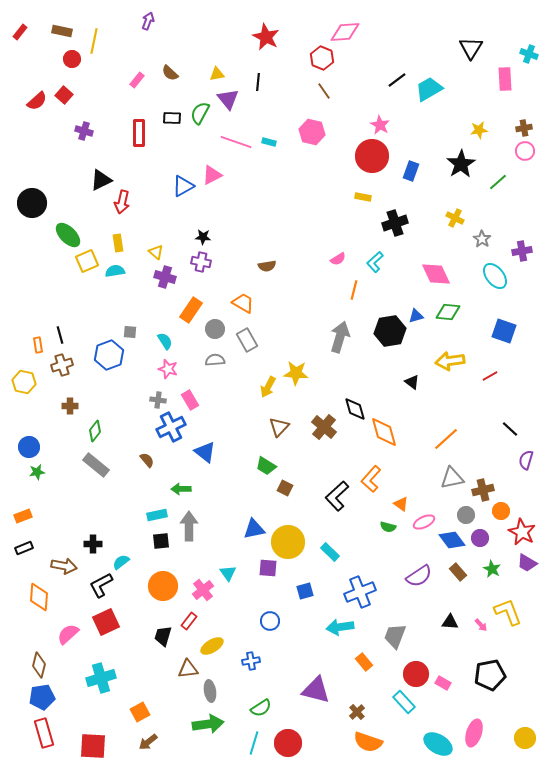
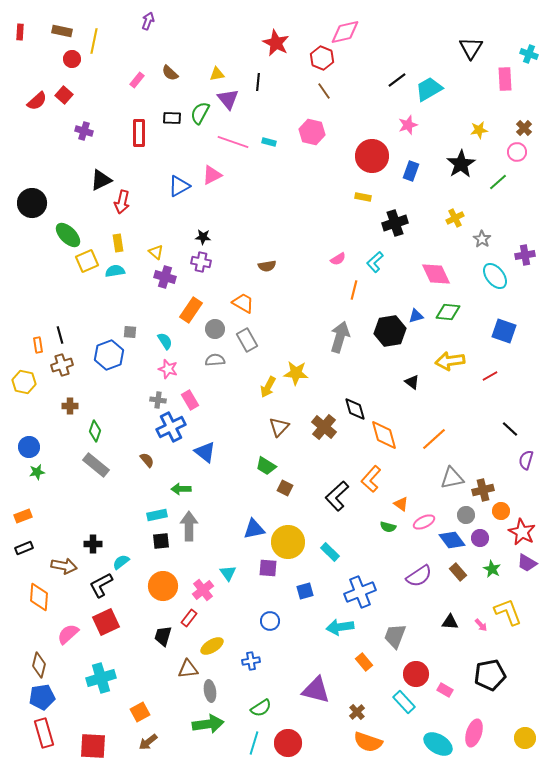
red rectangle at (20, 32): rotated 35 degrees counterclockwise
pink diamond at (345, 32): rotated 8 degrees counterclockwise
red star at (266, 37): moved 10 px right, 6 px down
pink star at (380, 125): moved 28 px right; rotated 24 degrees clockwise
brown cross at (524, 128): rotated 35 degrees counterclockwise
pink line at (236, 142): moved 3 px left
pink circle at (525, 151): moved 8 px left, 1 px down
blue triangle at (183, 186): moved 4 px left
yellow cross at (455, 218): rotated 36 degrees clockwise
purple cross at (522, 251): moved 3 px right, 4 px down
green diamond at (95, 431): rotated 20 degrees counterclockwise
orange diamond at (384, 432): moved 3 px down
orange line at (446, 439): moved 12 px left
red rectangle at (189, 621): moved 3 px up
pink rectangle at (443, 683): moved 2 px right, 7 px down
